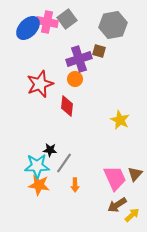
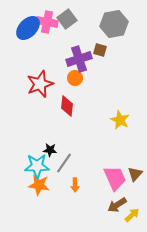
gray hexagon: moved 1 px right, 1 px up
brown square: moved 1 px right, 1 px up
orange circle: moved 1 px up
